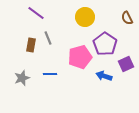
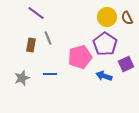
yellow circle: moved 22 px right
